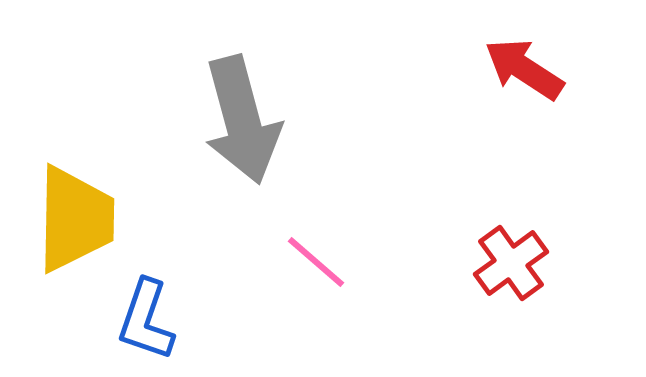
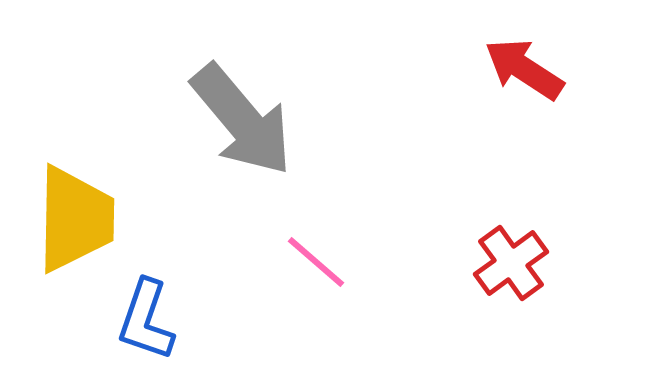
gray arrow: rotated 25 degrees counterclockwise
